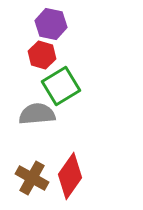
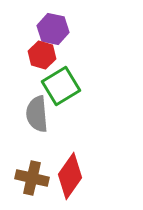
purple hexagon: moved 2 px right, 5 px down
gray semicircle: rotated 90 degrees counterclockwise
brown cross: rotated 16 degrees counterclockwise
